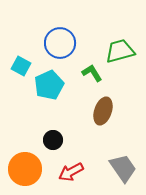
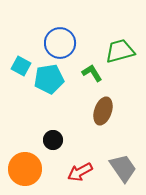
cyan pentagon: moved 6 px up; rotated 16 degrees clockwise
red arrow: moved 9 px right
